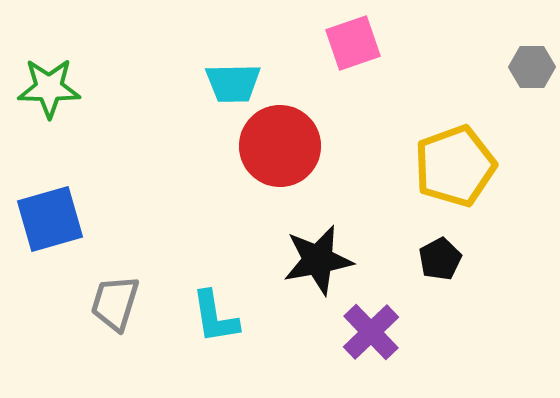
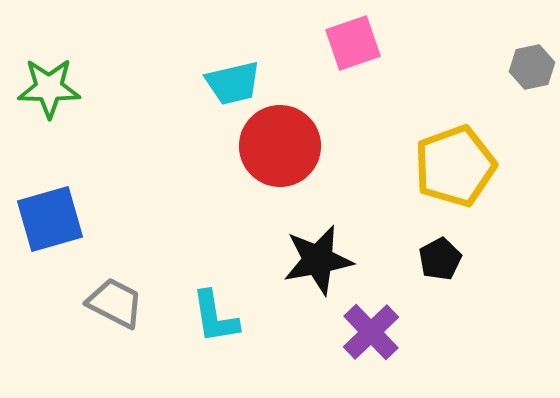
gray hexagon: rotated 12 degrees counterclockwise
cyan trapezoid: rotated 12 degrees counterclockwise
gray trapezoid: rotated 100 degrees clockwise
